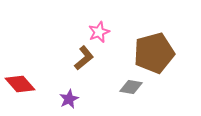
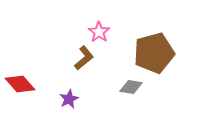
pink star: rotated 15 degrees counterclockwise
